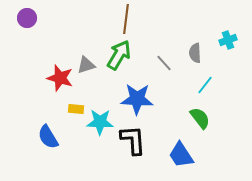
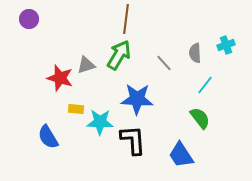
purple circle: moved 2 px right, 1 px down
cyan cross: moved 2 px left, 5 px down
